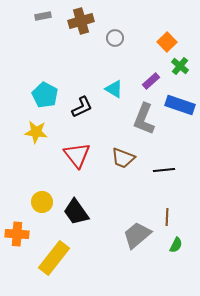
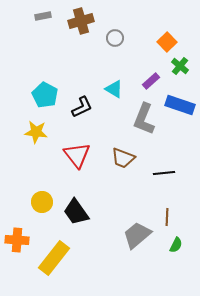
black line: moved 3 px down
orange cross: moved 6 px down
